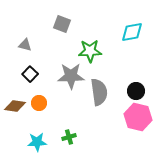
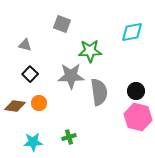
cyan star: moved 4 px left
